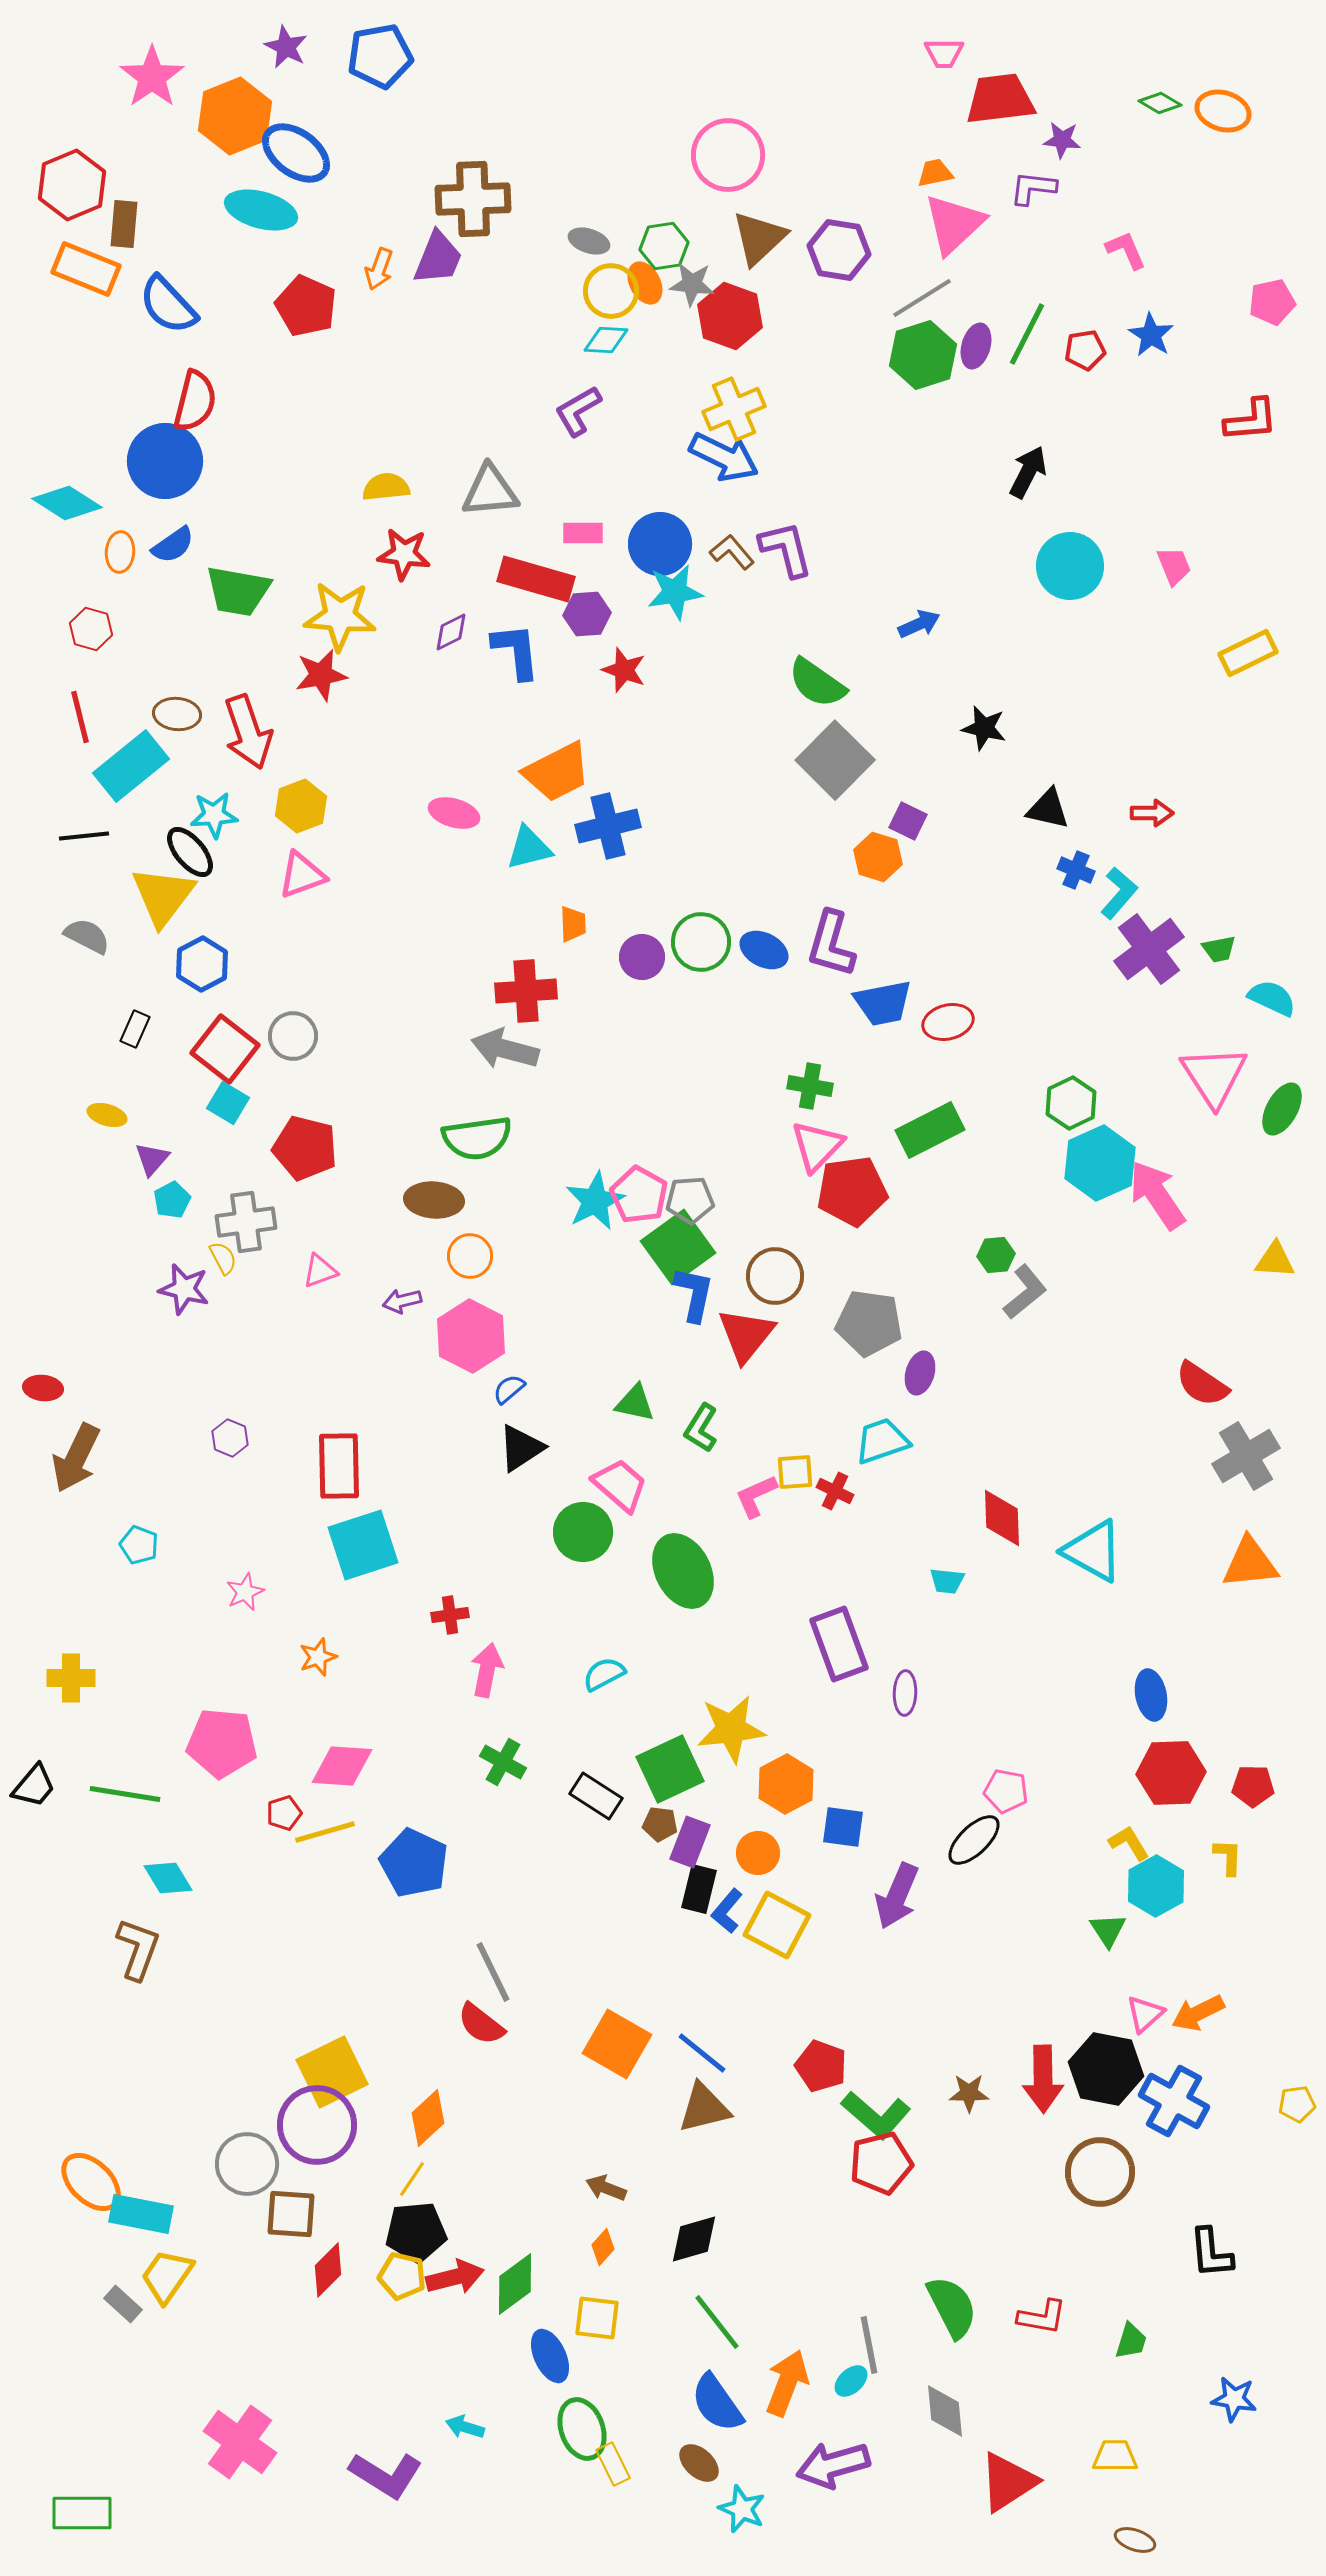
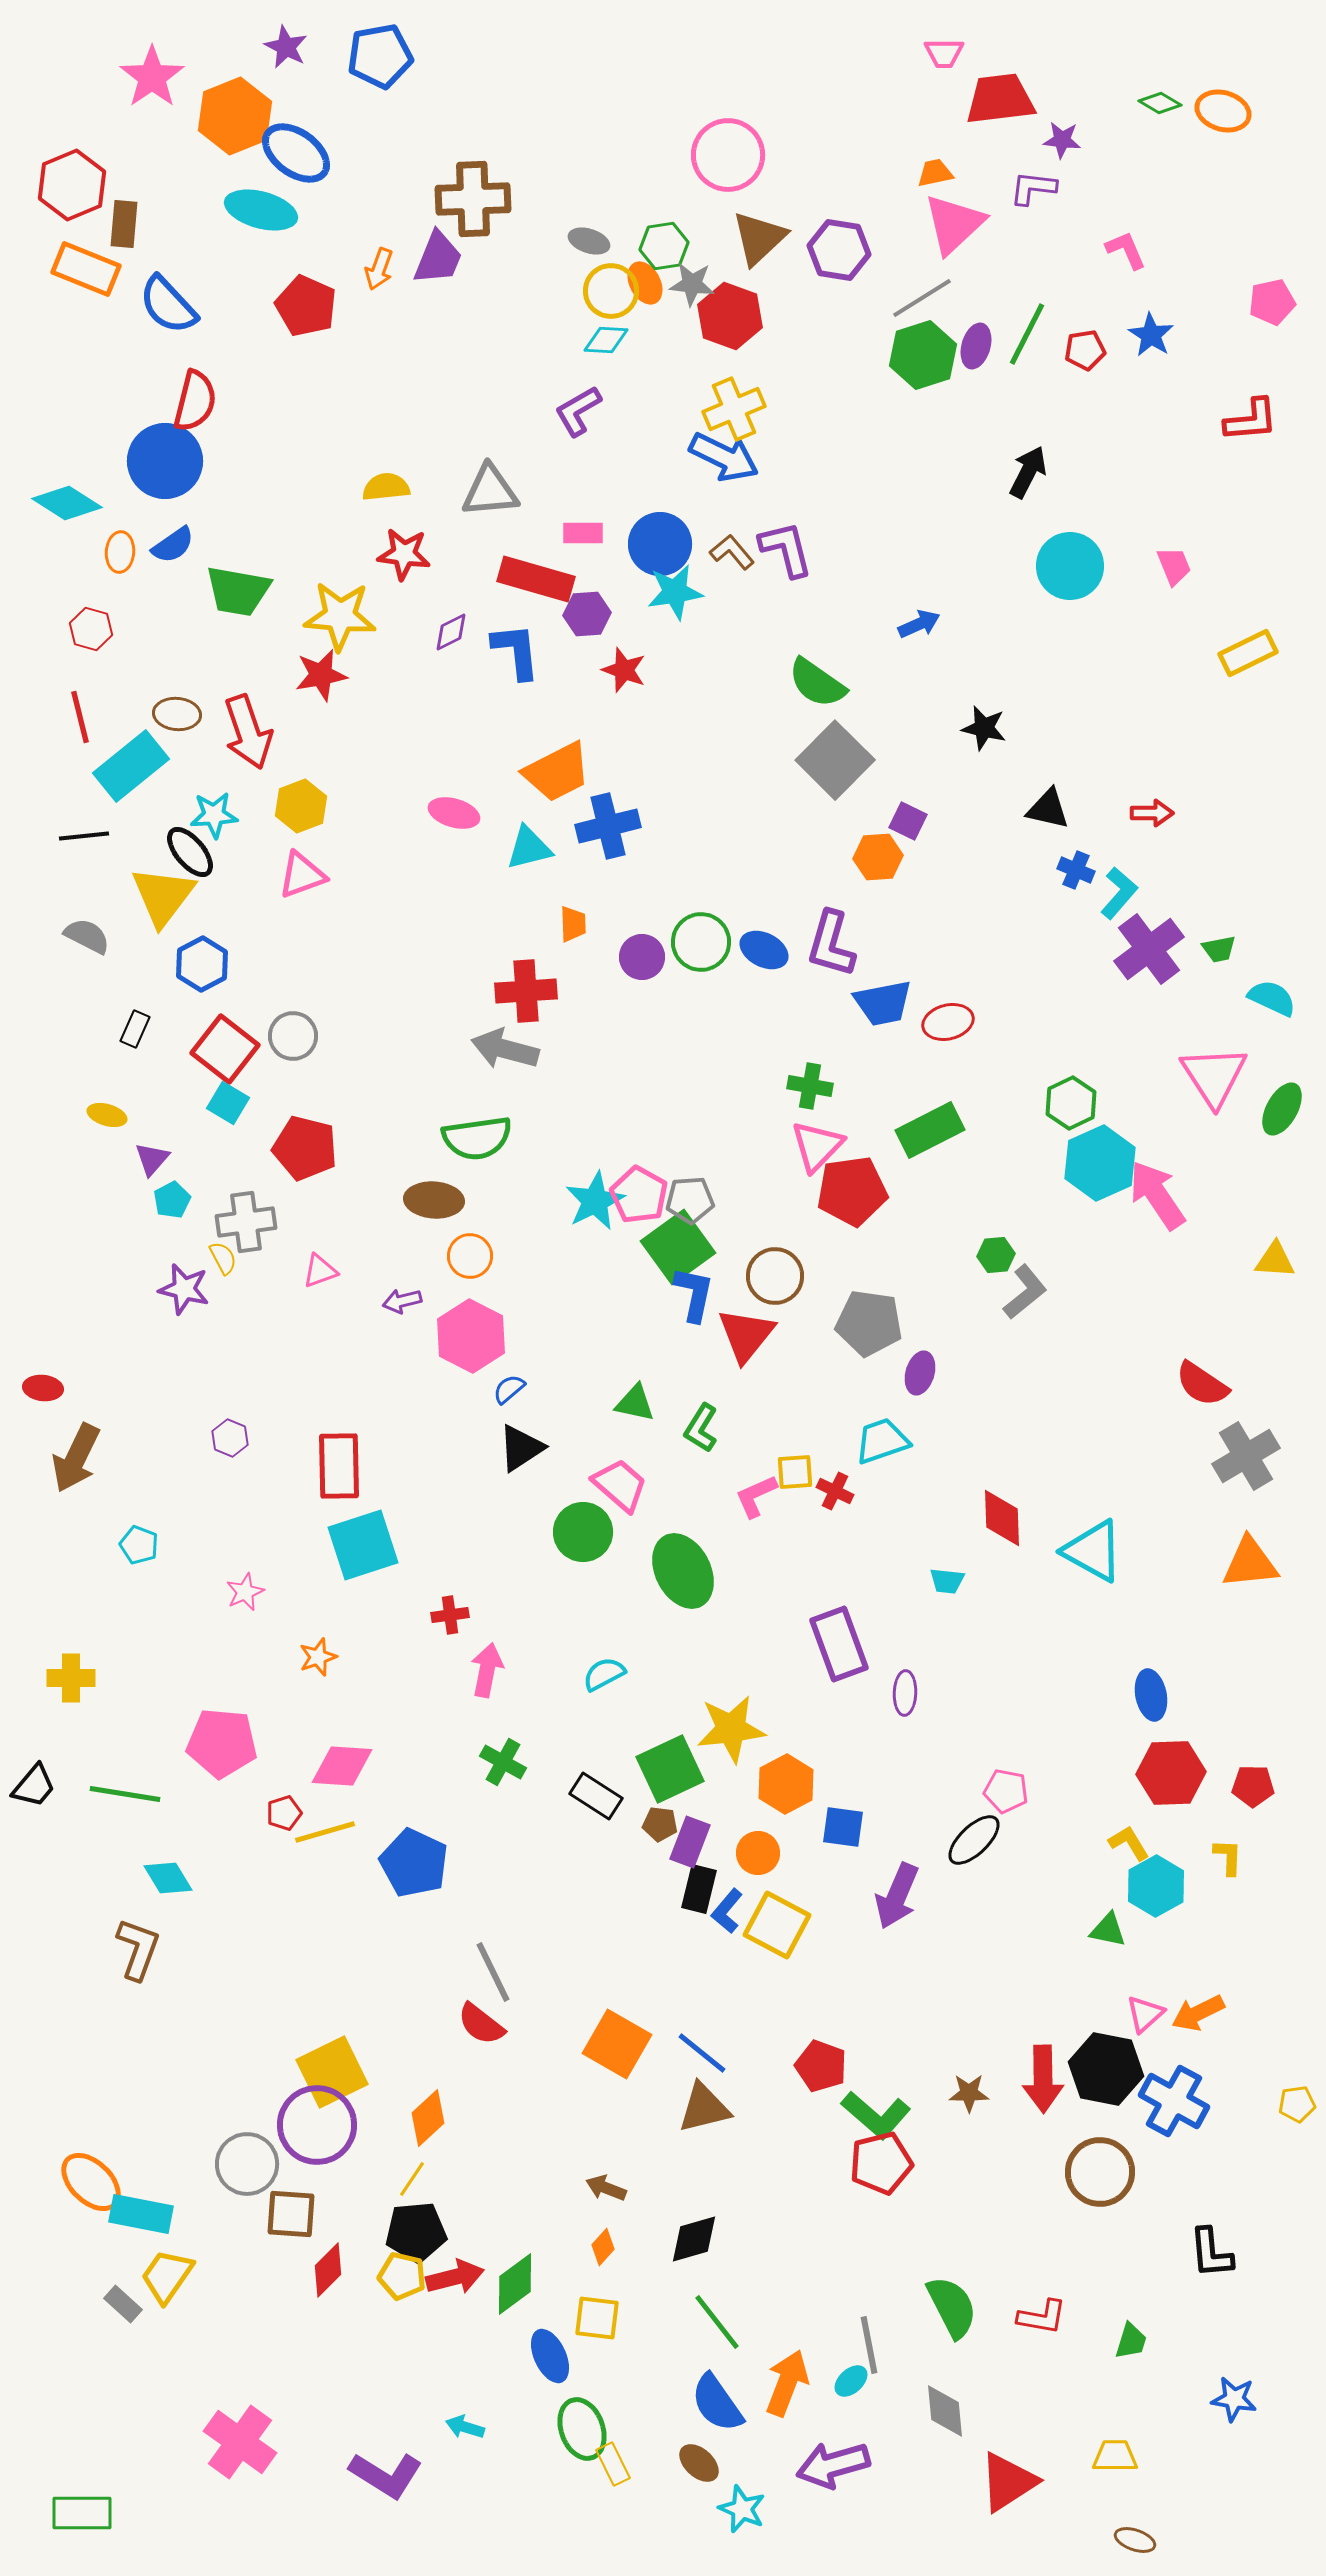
orange hexagon at (878, 857): rotated 21 degrees counterclockwise
green triangle at (1108, 1930): rotated 45 degrees counterclockwise
